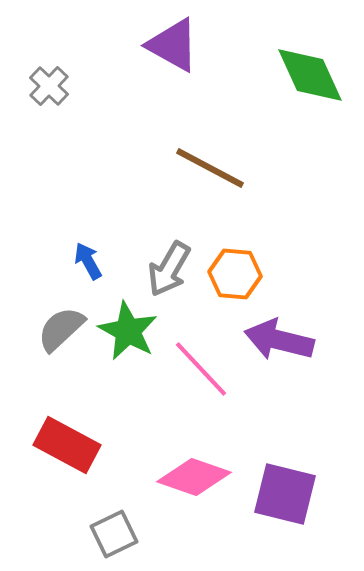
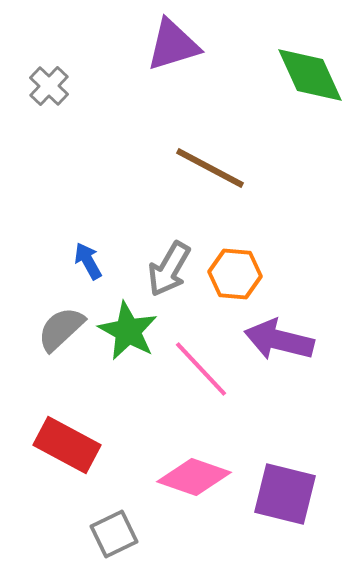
purple triangle: rotated 46 degrees counterclockwise
